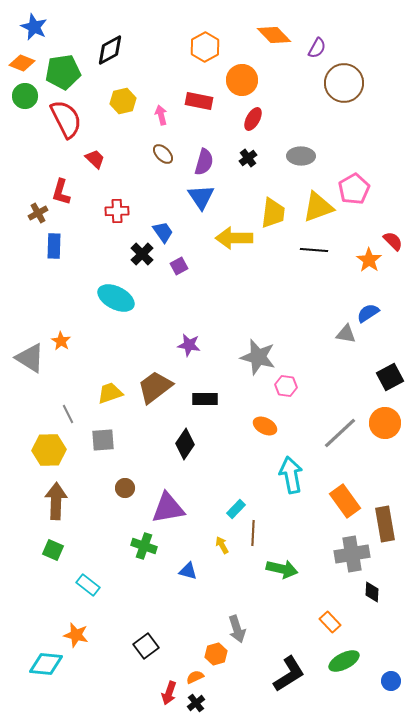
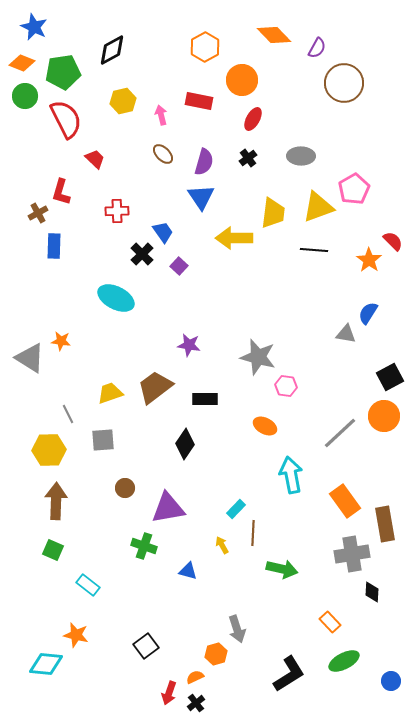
black diamond at (110, 50): moved 2 px right
purple square at (179, 266): rotated 18 degrees counterclockwise
blue semicircle at (368, 313): rotated 25 degrees counterclockwise
orange star at (61, 341): rotated 24 degrees counterclockwise
orange circle at (385, 423): moved 1 px left, 7 px up
